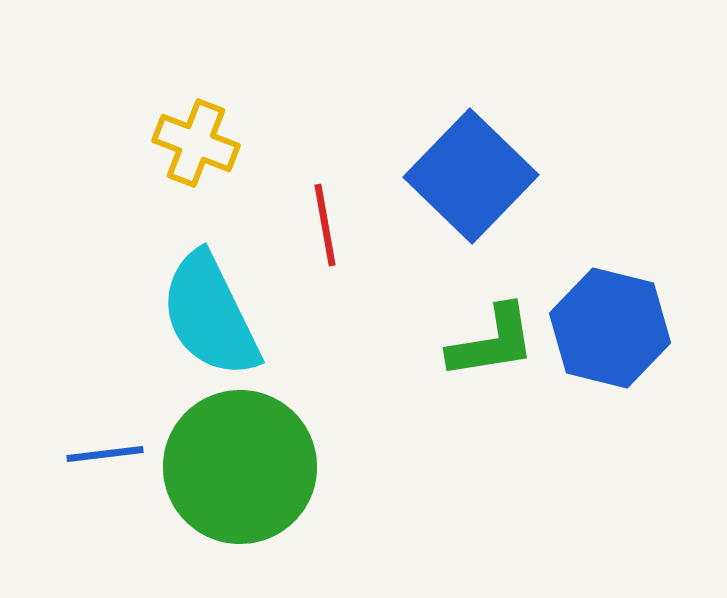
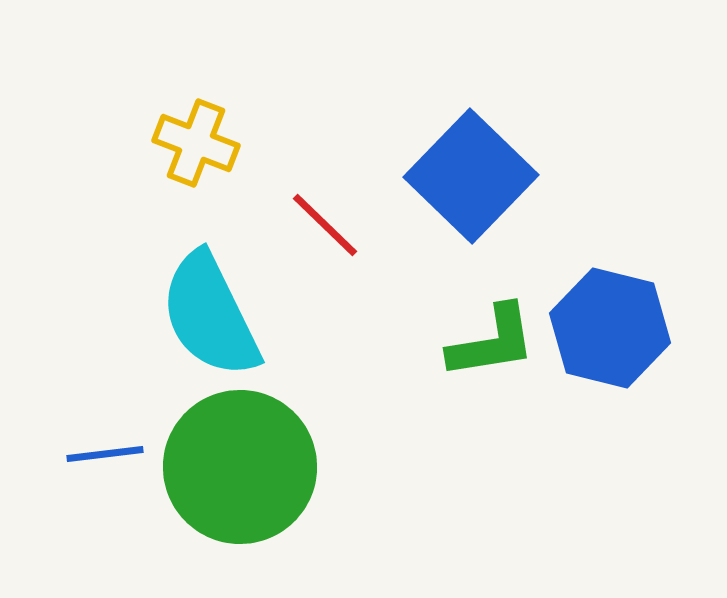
red line: rotated 36 degrees counterclockwise
